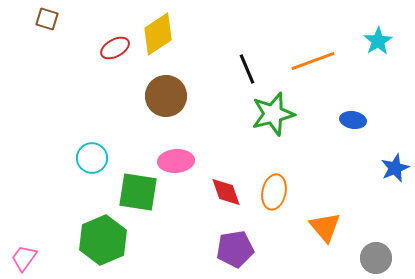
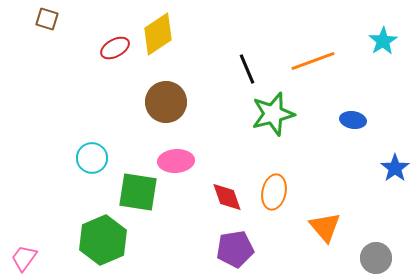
cyan star: moved 5 px right
brown circle: moved 6 px down
blue star: rotated 12 degrees counterclockwise
red diamond: moved 1 px right, 5 px down
